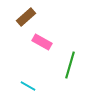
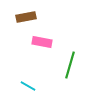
brown rectangle: rotated 30 degrees clockwise
pink rectangle: rotated 18 degrees counterclockwise
